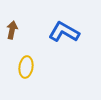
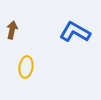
blue L-shape: moved 11 px right
